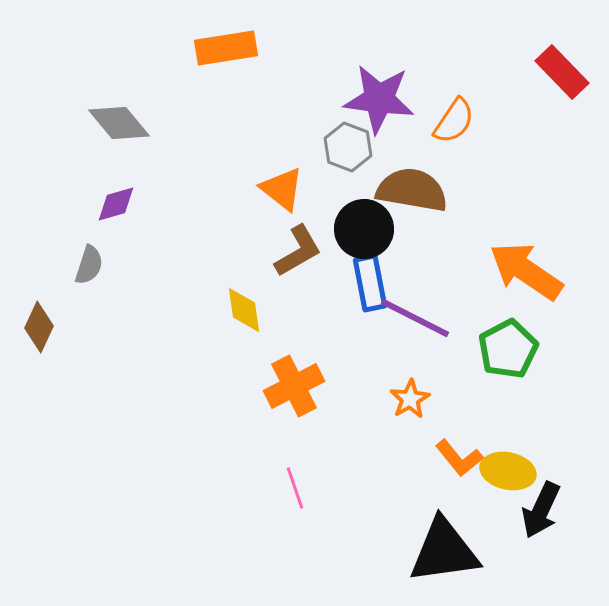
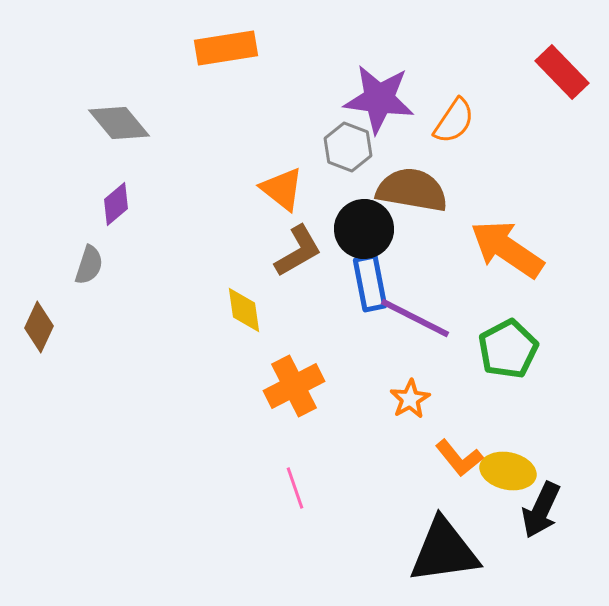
purple diamond: rotated 24 degrees counterclockwise
orange arrow: moved 19 px left, 22 px up
